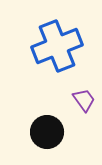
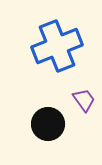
black circle: moved 1 px right, 8 px up
